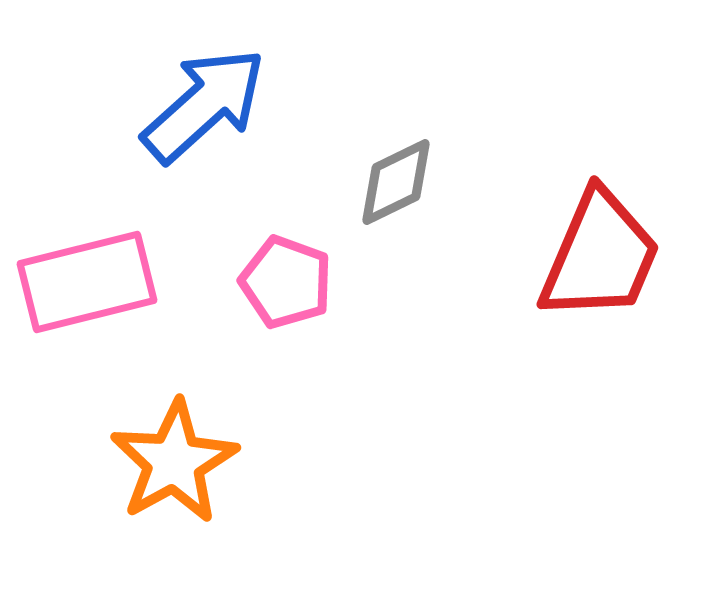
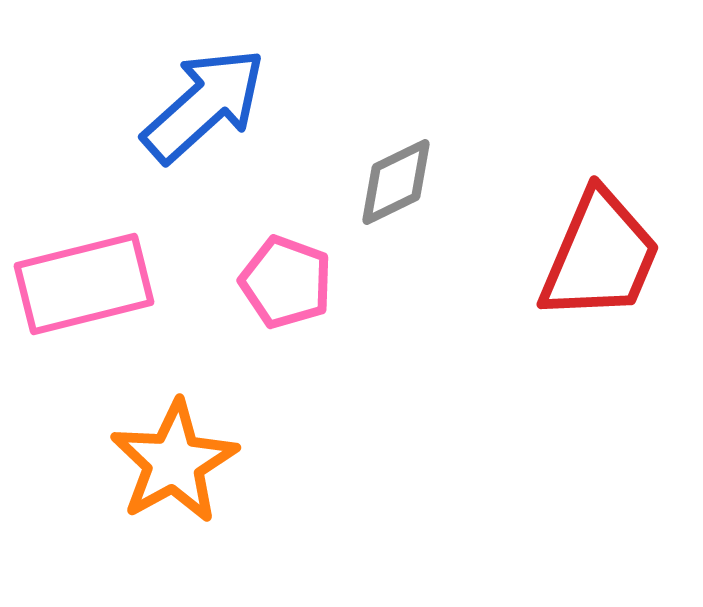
pink rectangle: moved 3 px left, 2 px down
